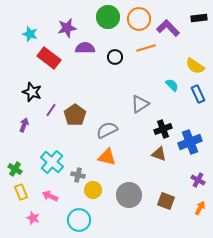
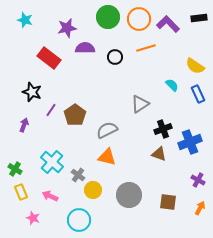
purple L-shape: moved 4 px up
cyan star: moved 5 px left, 14 px up
gray cross: rotated 24 degrees clockwise
brown square: moved 2 px right, 1 px down; rotated 12 degrees counterclockwise
